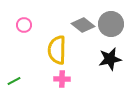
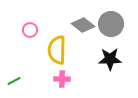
pink circle: moved 6 px right, 5 px down
black star: rotated 10 degrees clockwise
